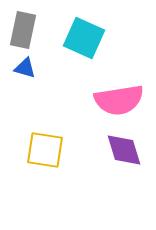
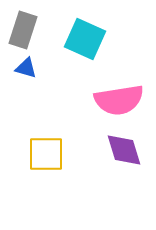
gray rectangle: rotated 6 degrees clockwise
cyan square: moved 1 px right, 1 px down
blue triangle: moved 1 px right
yellow square: moved 1 px right, 4 px down; rotated 9 degrees counterclockwise
